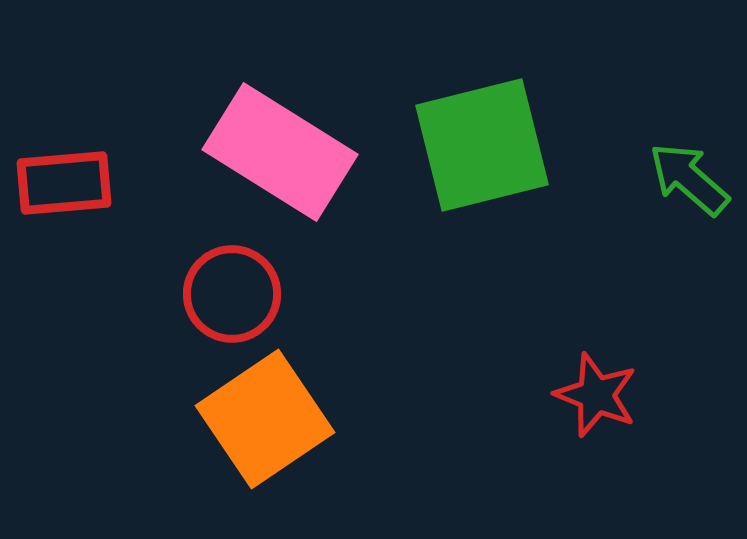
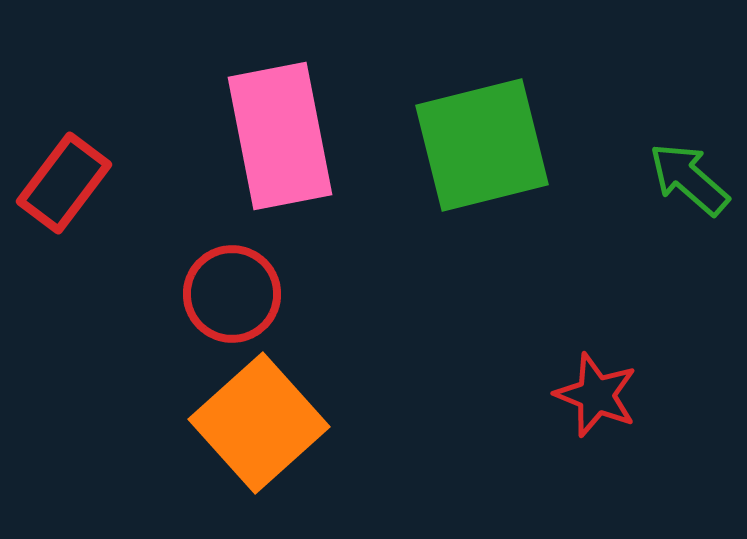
pink rectangle: moved 16 px up; rotated 47 degrees clockwise
red rectangle: rotated 48 degrees counterclockwise
orange square: moved 6 px left, 4 px down; rotated 8 degrees counterclockwise
